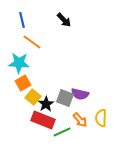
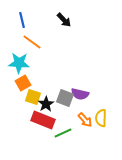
yellow square: rotated 21 degrees counterclockwise
orange arrow: moved 5 px right
green line: moved 1 px right, 1 px down
